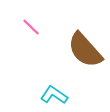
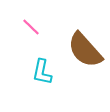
cyan L-shape: moved 12 px left, 23 px up; rotated 112 degrees counterclockwise
